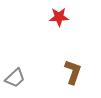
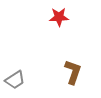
gray trapezoid: moved 2 px down; rotated 10 degrees clockwise
